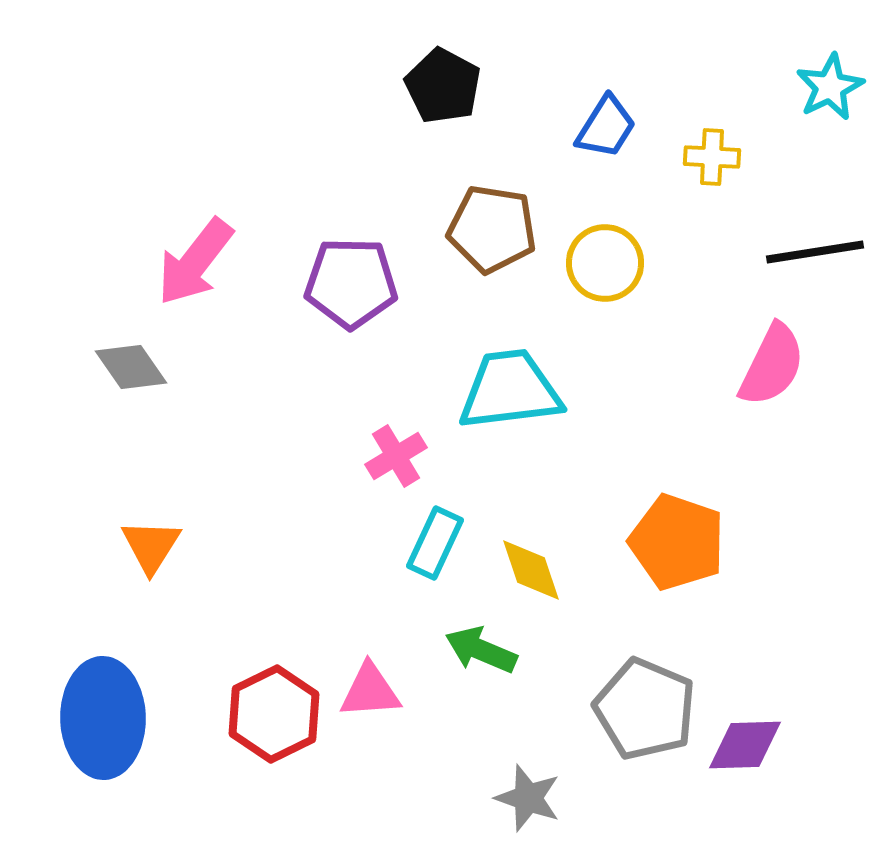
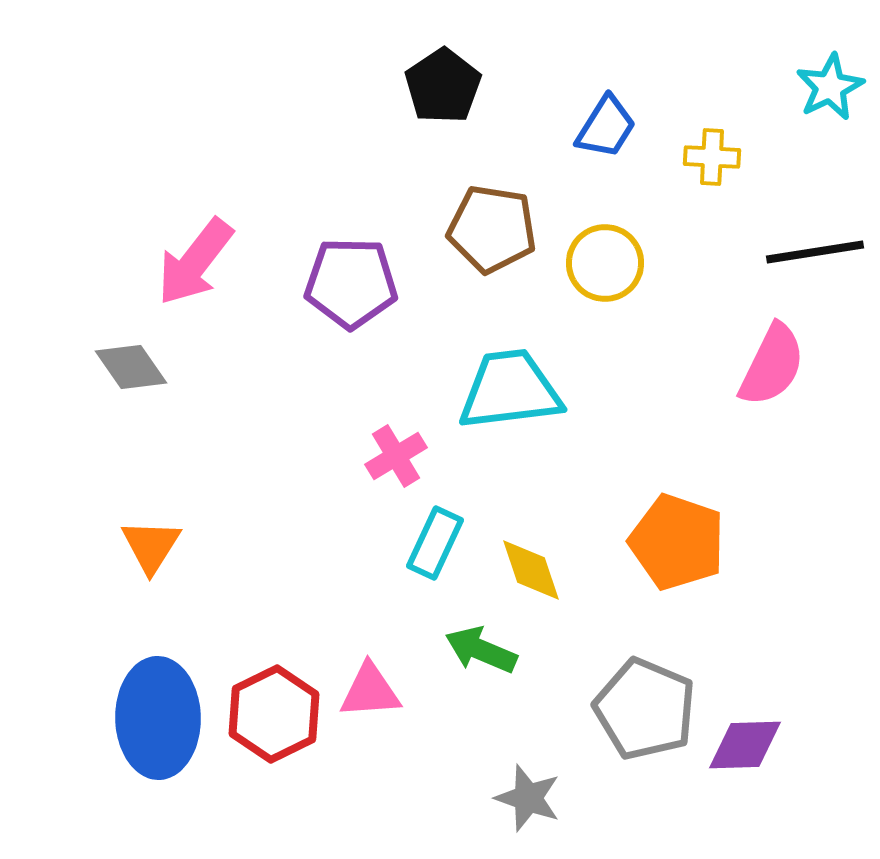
black pentagon: rotated 10 degrees clockwise
blue ellipse: moved 55 px right
